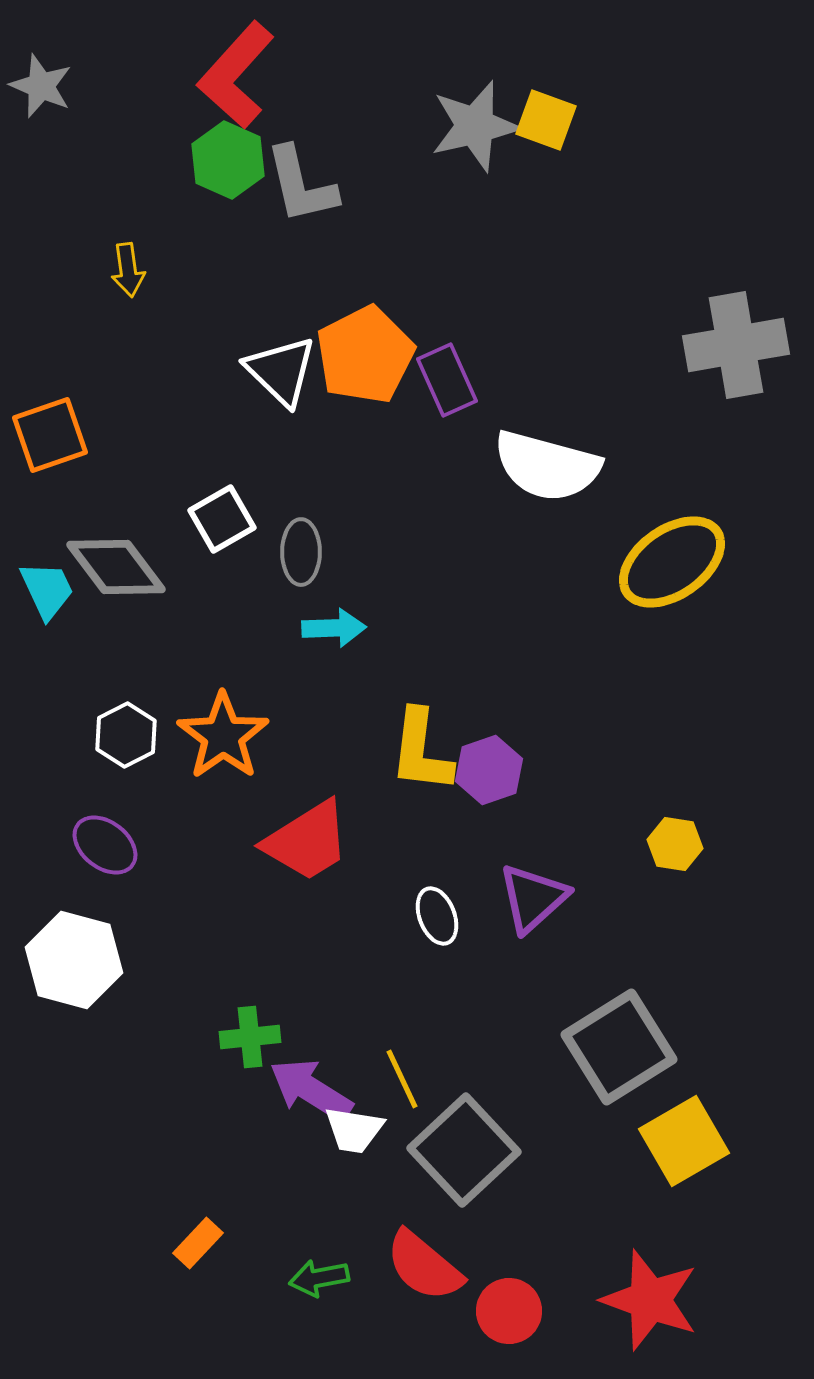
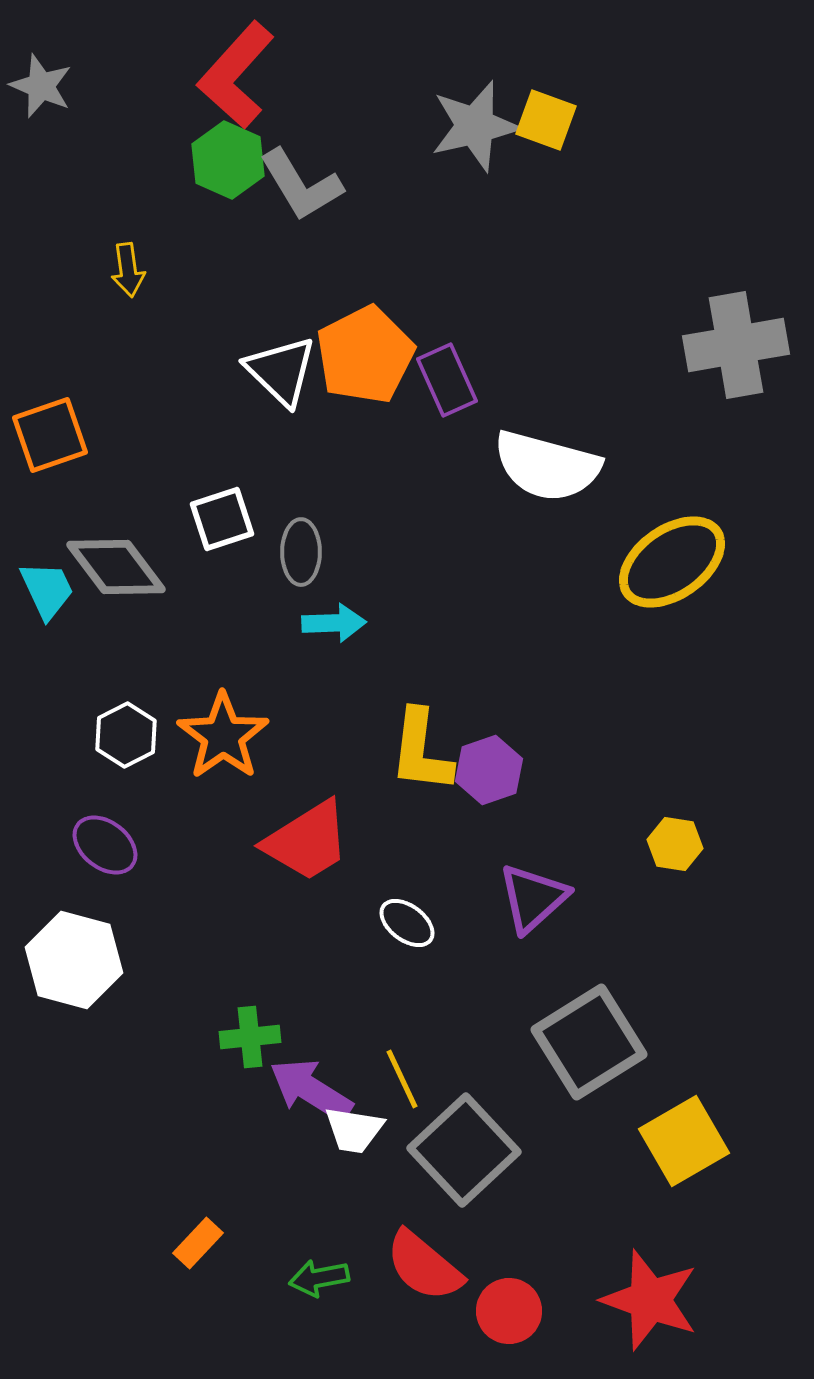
gray L-shape at (301, 185): rotated 18 degrees counterclockwise
white square at (222, 519): rotated 12 degrees clockwise
cyan arrow at (334, 628): moved 5 px up
white ellipse at (437, 916): moved 30 px left, 7 px down; rotated 32 degrees counterclockwise
gray square at (619, 1047): moved 30 px left, 5 px up
